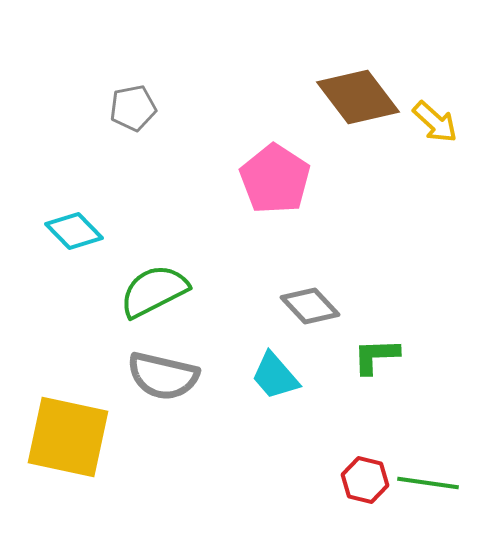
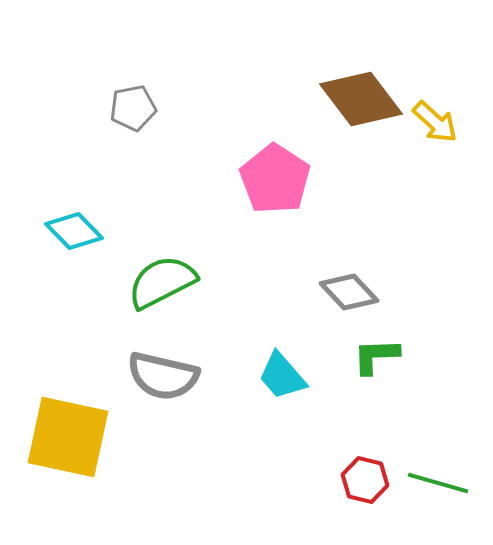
brown diamond: moved 3 px right, 2 px down
green semicircle: moved 8 px right, 9 px up
gray diamond: moved 39 px right, 14 px up
cyan trapezoid: moved 7 px right
green line: moved 10 px right; rotated 8 degrees clockwise
